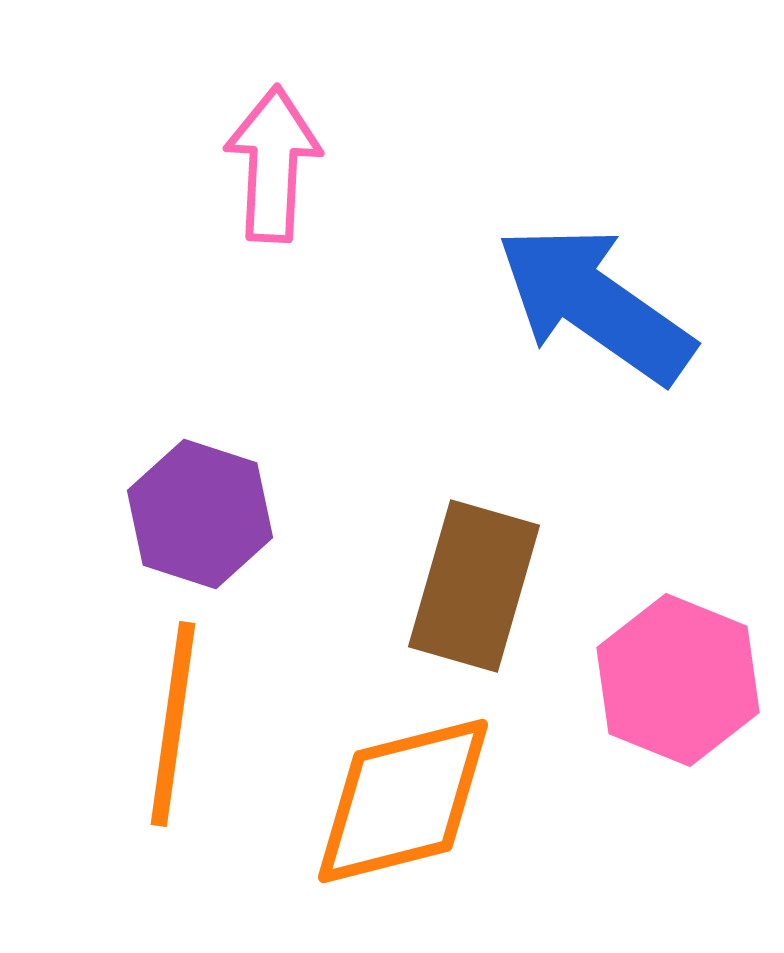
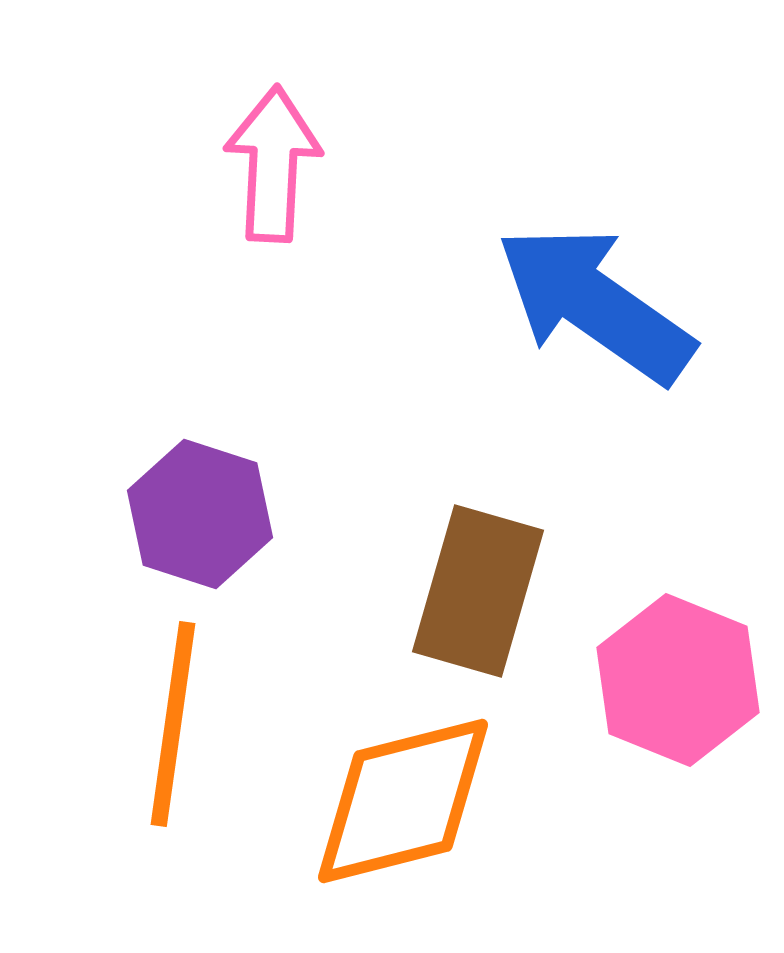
brown rectangle: moved 4 px right, 5 px down
